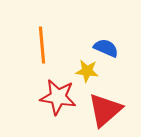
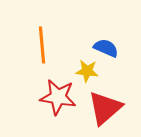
red triangle: moved 2 px up
